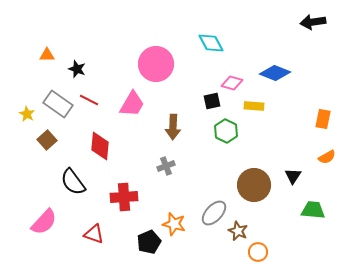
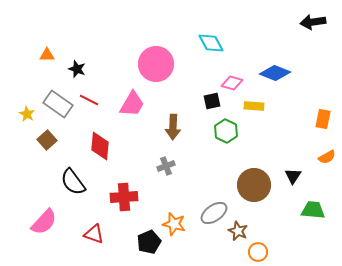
gray ellipse: rotated 12 degrees clockwise
